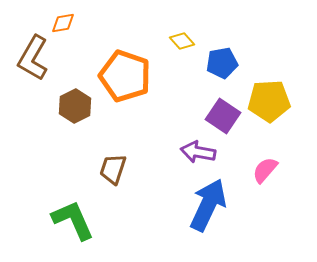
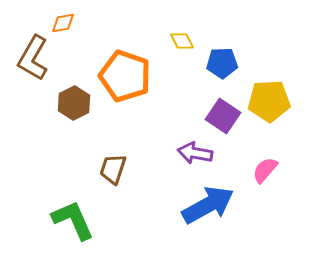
yellow diamond: rotated 15 degrees clockwise
blue pentagon: rotated 8 degrees clockwise
brown hexagon: moved 1 px left, 3 px up
purple arrow: moved 3 px left, 1 px down
blue arrow: rotated 36 degrees clockwise
